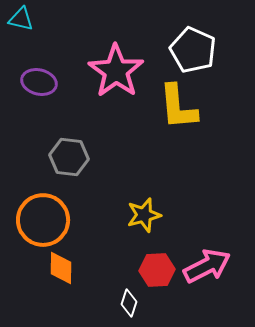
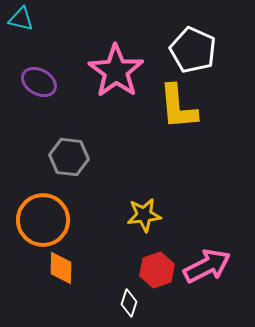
purple ellipse: rotated 16 degrees clockwise
yellow star: rotated 8 degrees clockwise
red hexagon: rotated 16 degrees counterclockwise
